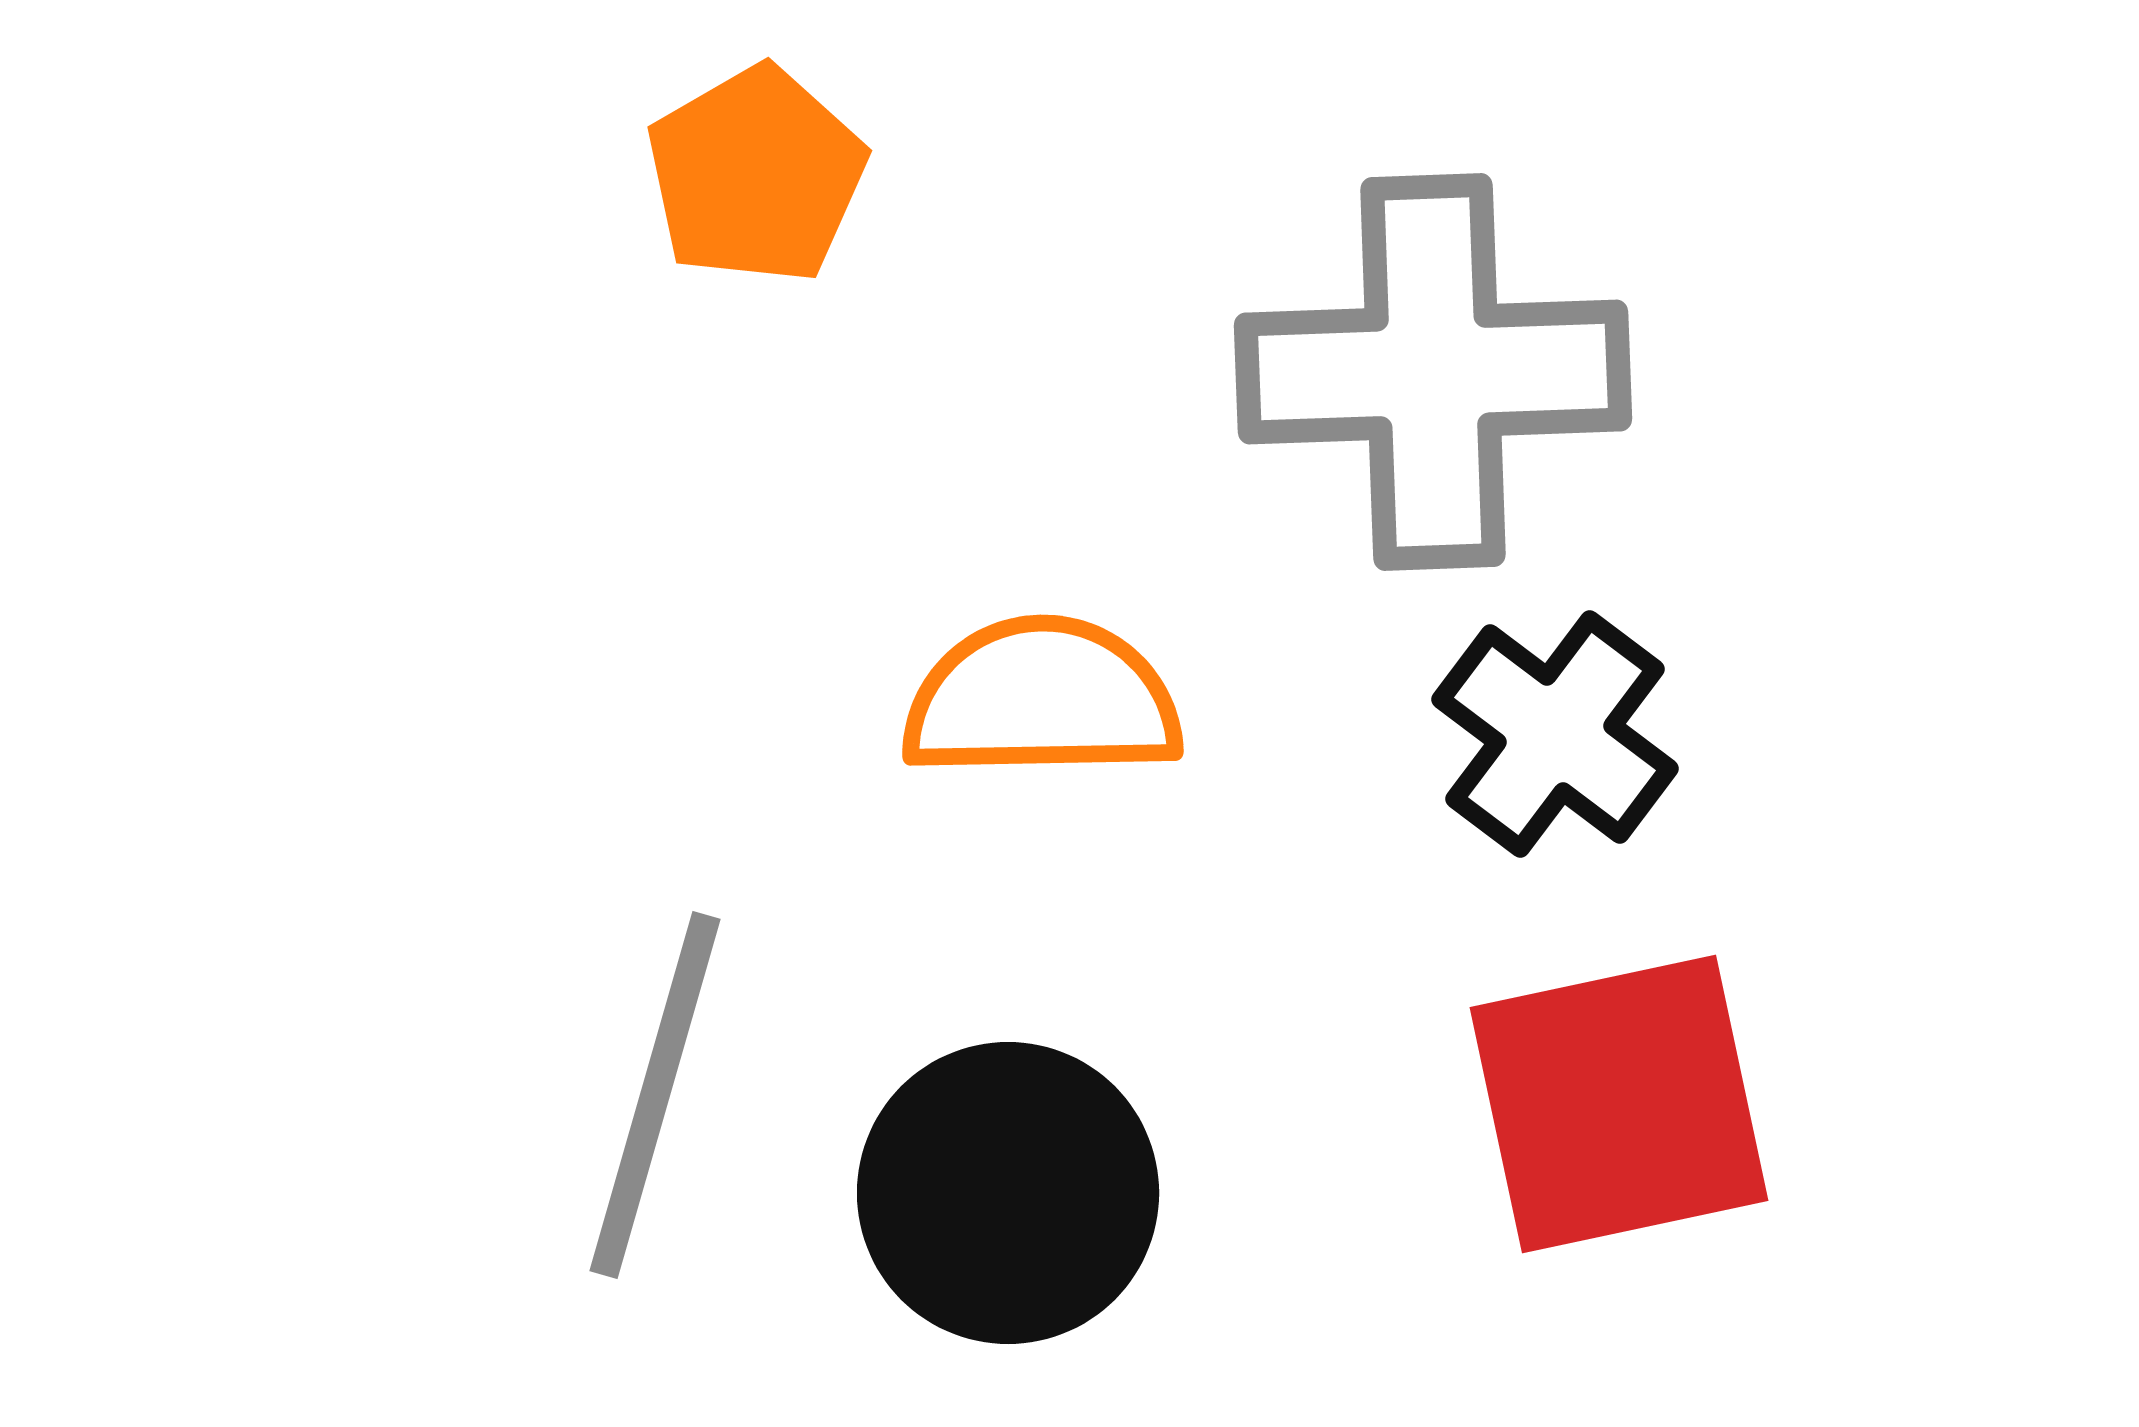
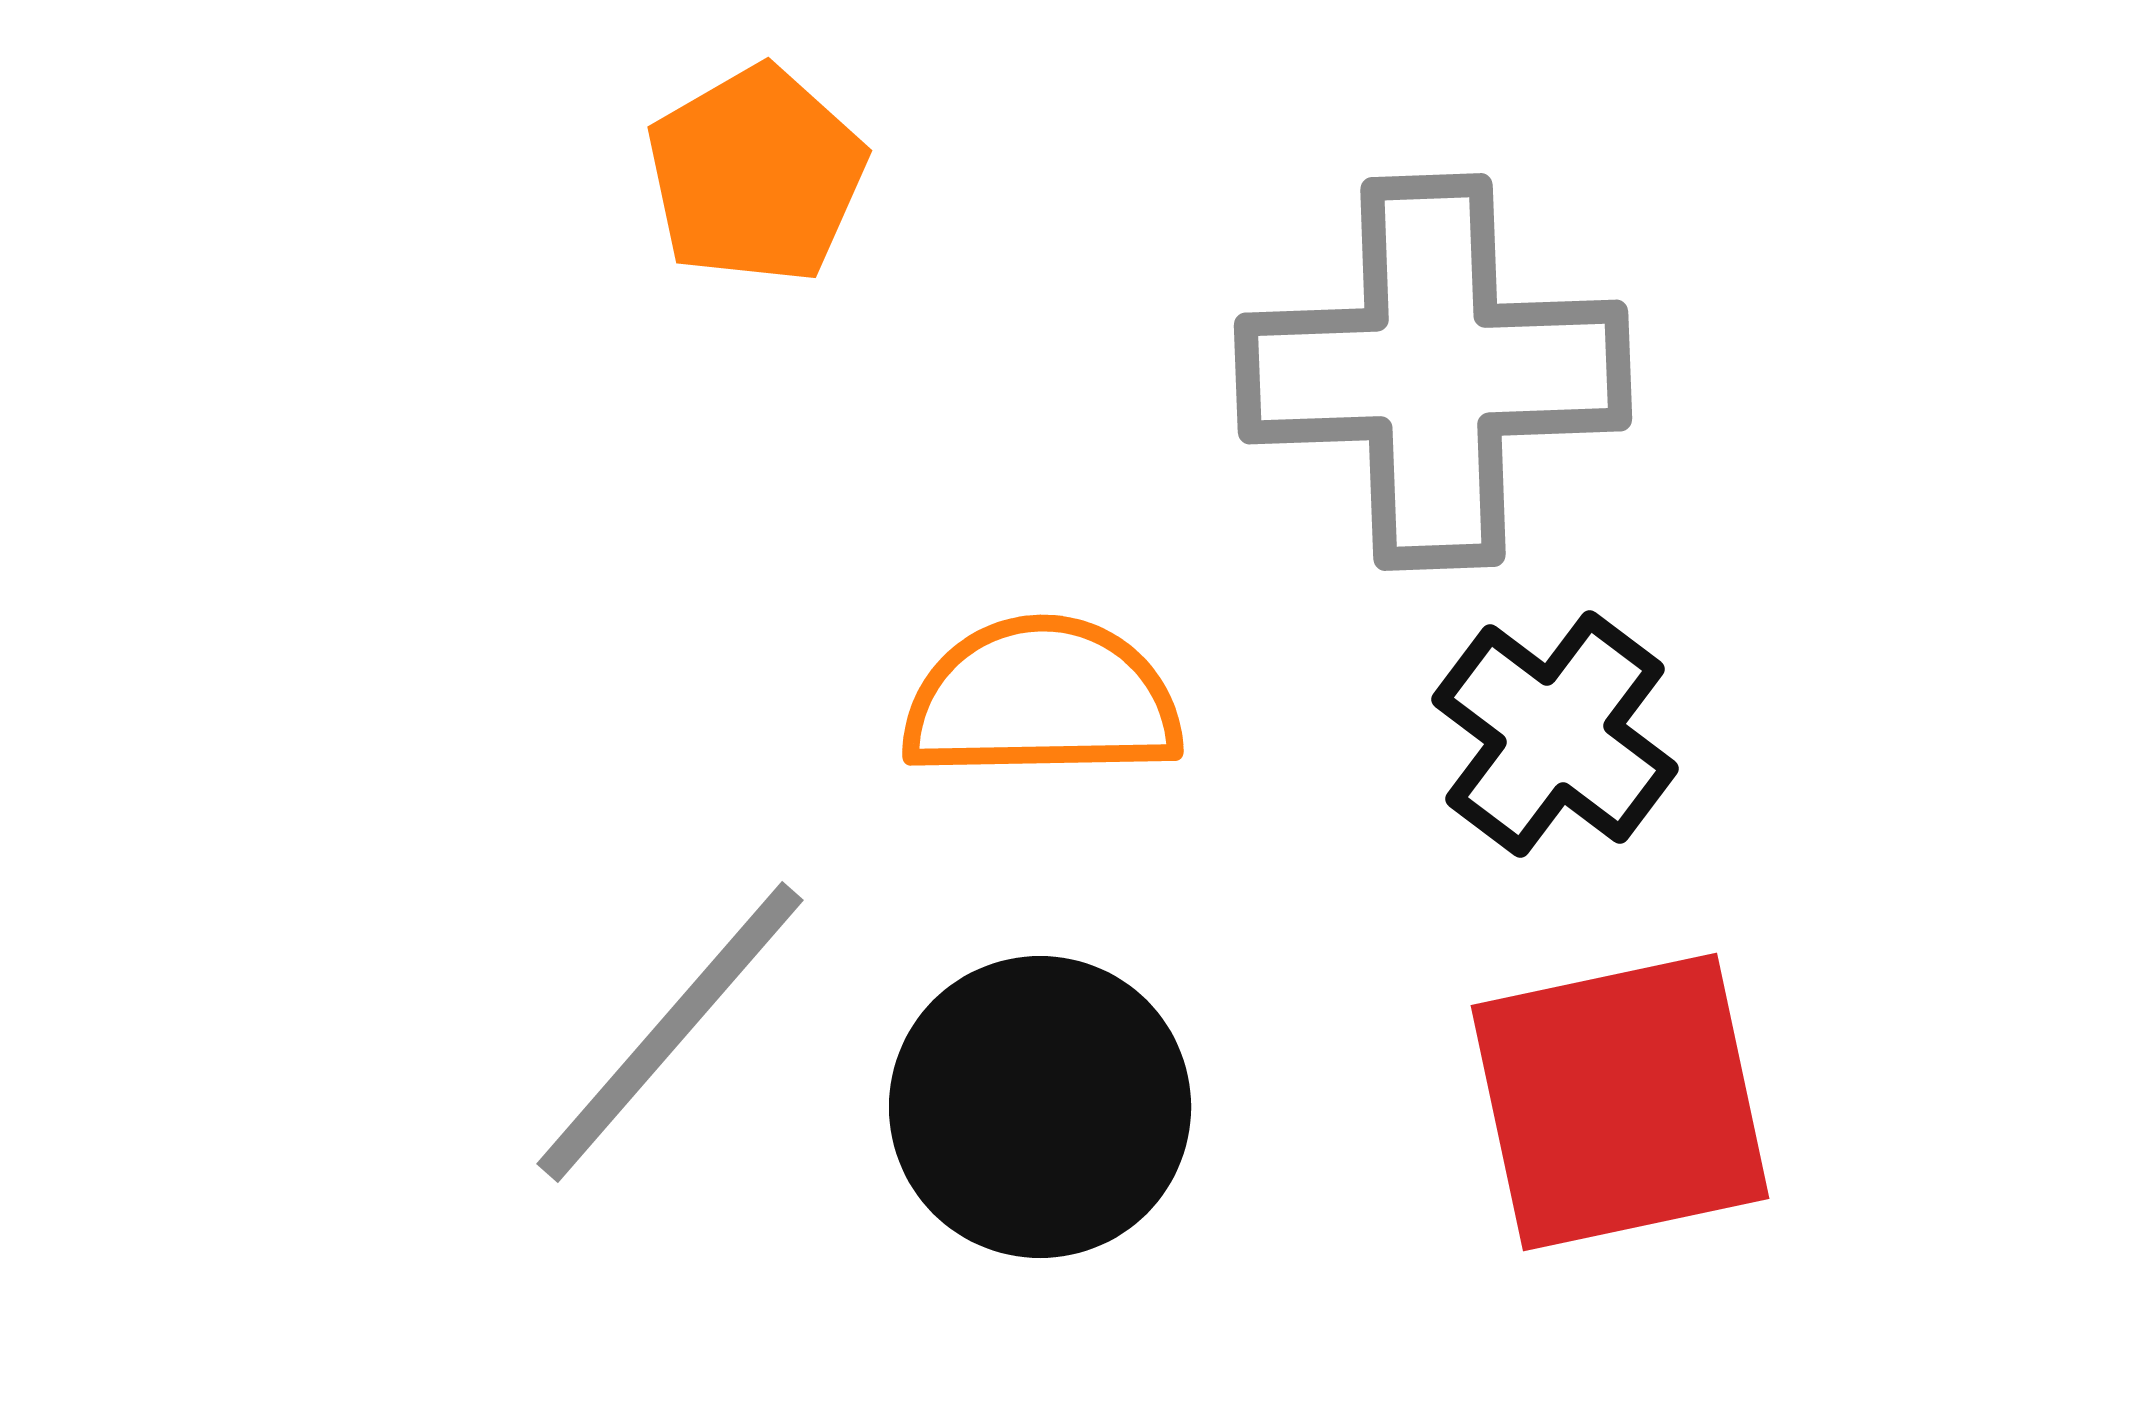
gray line: moved 15 px right, 63 px up; rotated 25 degrees clockwise
red square: moved 1 px right, 2 px up
black circle: moved 32 px right, 86 px up
